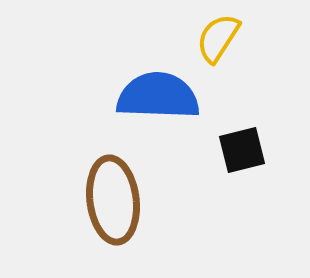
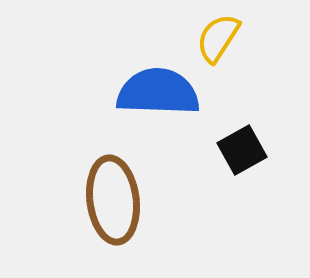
blue semicircle: moved 4 px up
black square: rotated 15 degrees counterclockwise
